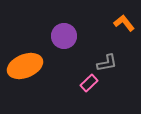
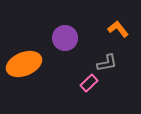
orange L-shape: moved 6 px left, 6 px down
purple circle: moved 1 px right, 2 px down
orange ellipse: moved 1 px left, 2 px up
